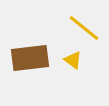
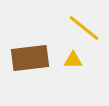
yellow triangle: rotated 36 degrees counterclockwise
